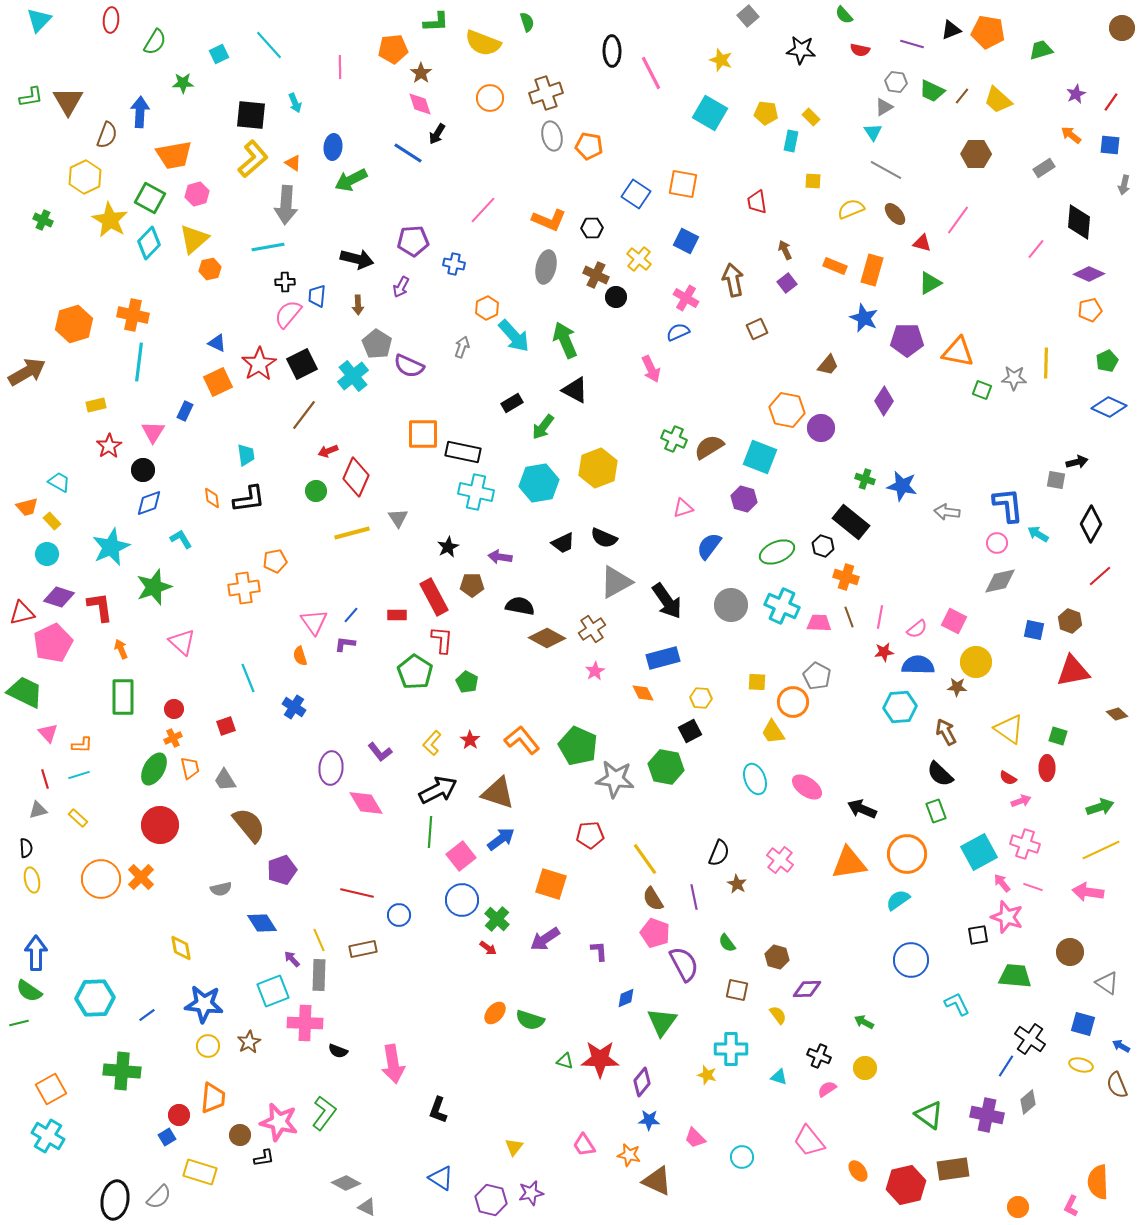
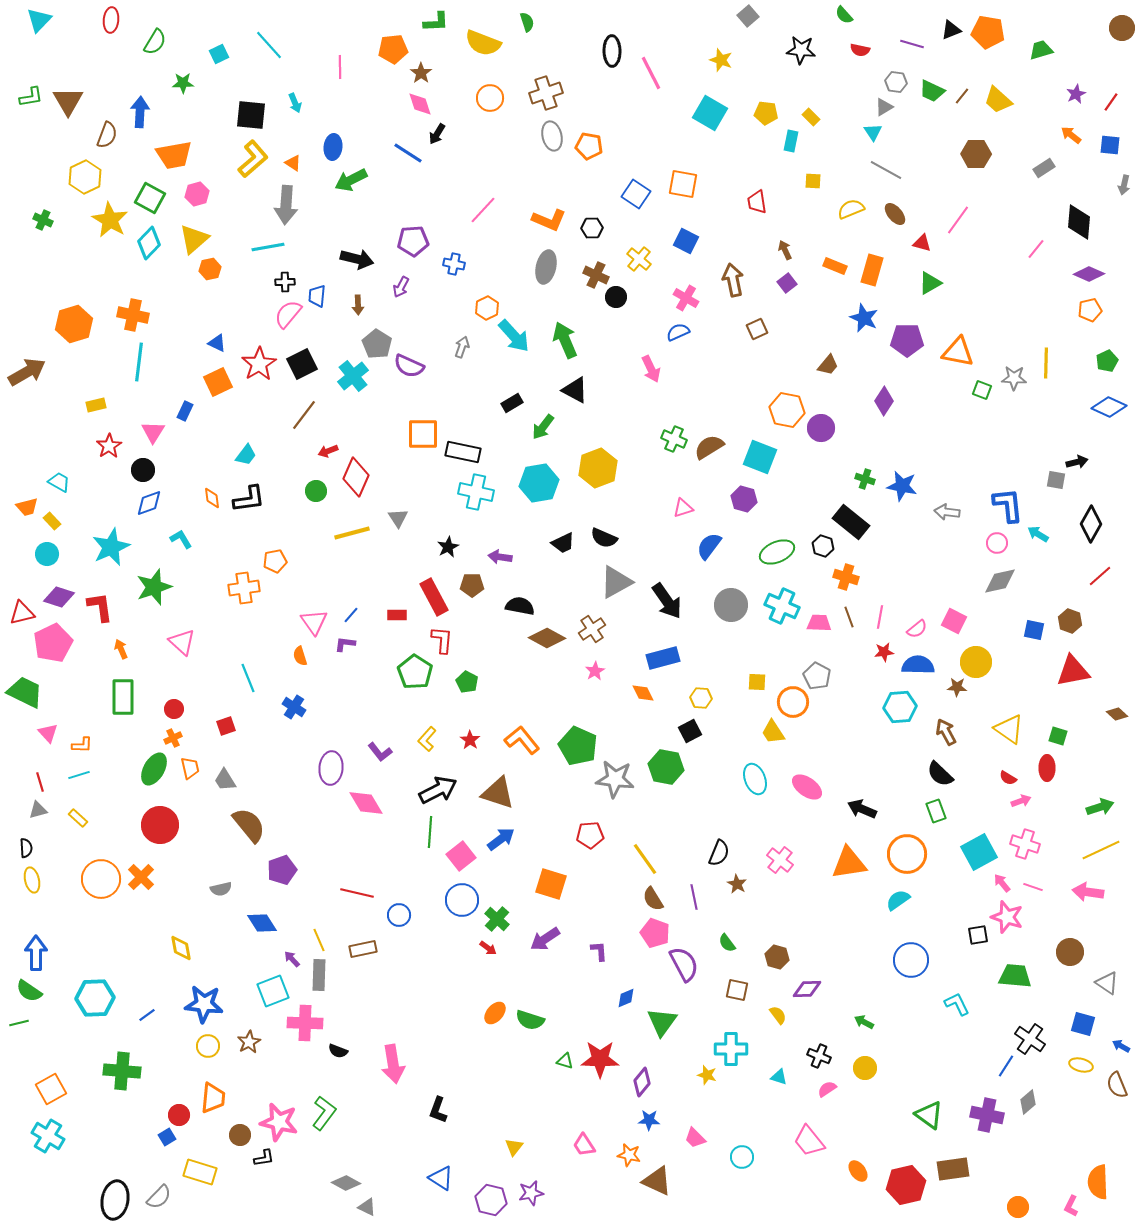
cyan trapezoid at (246, 455): rotated 45 degrees clockwise
yellow L-shape at (432, 743): moved 5 px left, 4 px up
red line at (45, 779): moved 5 px left, 3 px down
